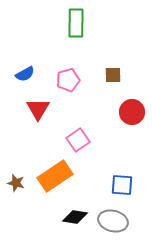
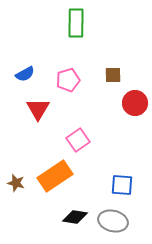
red circle: moved 3 px right, 9 px up
